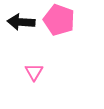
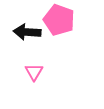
black arrow: moved 6 px right, 10 px down
